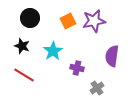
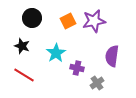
black circle: moved 2 px right
cyan star: moved 3 px right, 2 px down
gray cross: moved 5 px up
